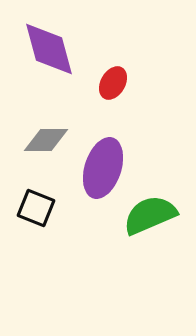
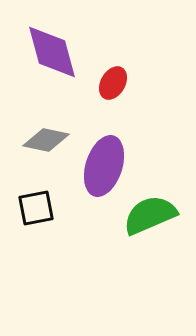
purple diamond: moved 3 px right, 3 px down
gray diamond: rotated 12 degrees clockwise
purple ellipse: moved 1 px right, 2 px up
black square: rotated 33 degrees counterclockwise
